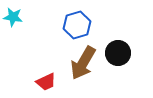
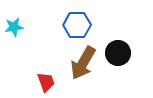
cyan star: moved 1 px right, 10 px down; rotated 18 degrees counterclockwise
blue hexagon: rotated 16 degrees clockwise
red trapezoid: rotated 85 degrees counterclockwise
